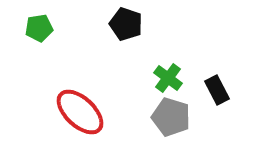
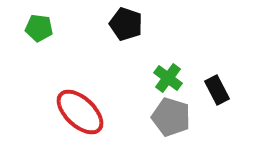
green pentagon: rotated 16 degrees clockwise
